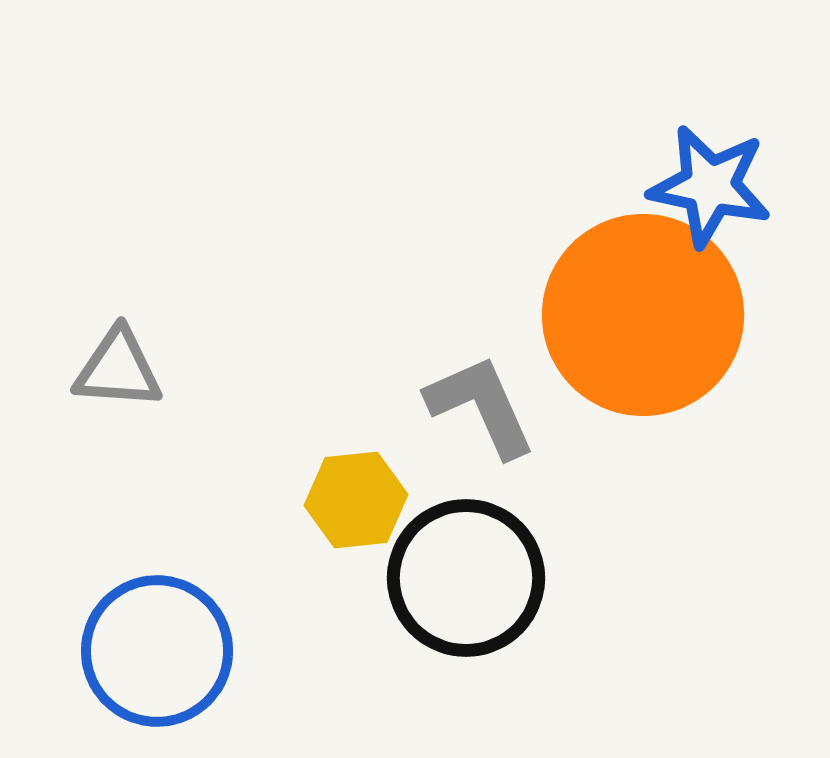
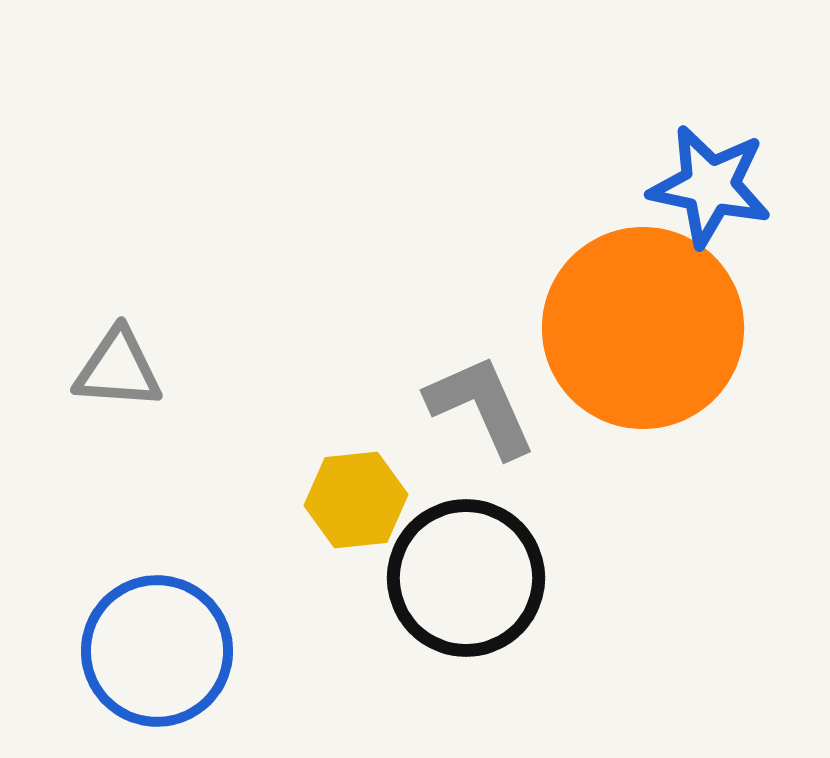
orange circle: moved 13 px down
